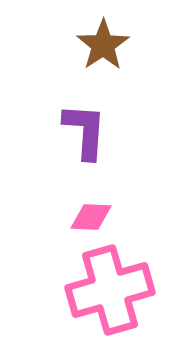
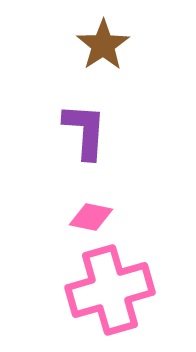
pink diamond: rotated 9 degrees clockwise
